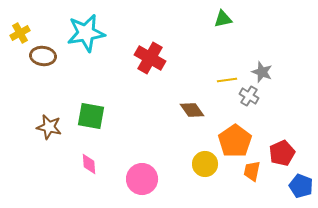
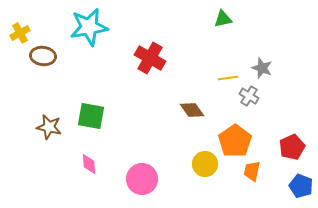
cyan star: moved 3 px right, 6 px up
gray star: moved 4 px up
yellow line: moved 1 px right, 2 px up
red pentagon: moved 10 px right, 6 px up
